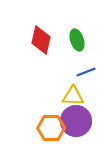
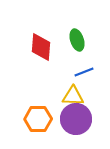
red diamond: moved 7 px down; rotated 8 degrees counterclockwise
blue line: moved 2 px left
purple circle: moved 2 px up
orange hexagon: moved 13 px left, 9 px up
